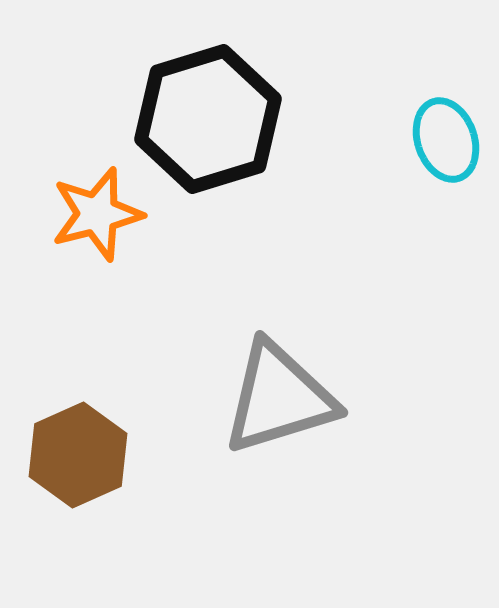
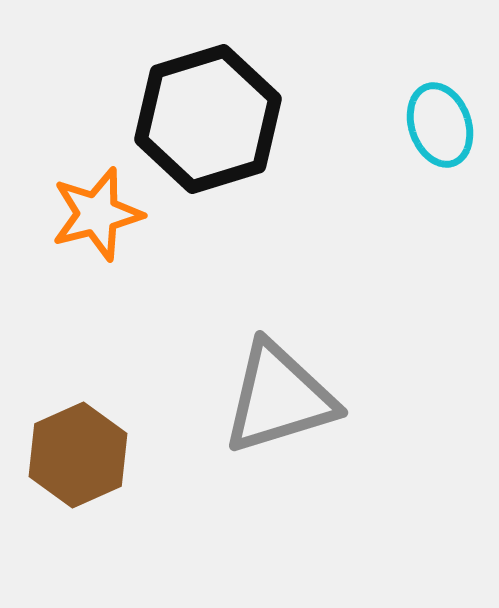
cyan ellipse: moved 6 px left, 15 px up
